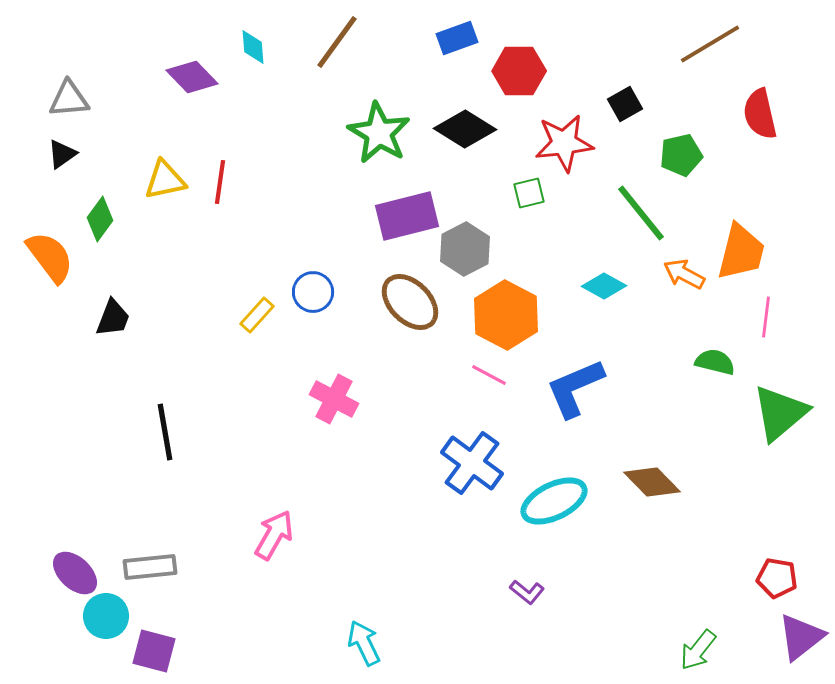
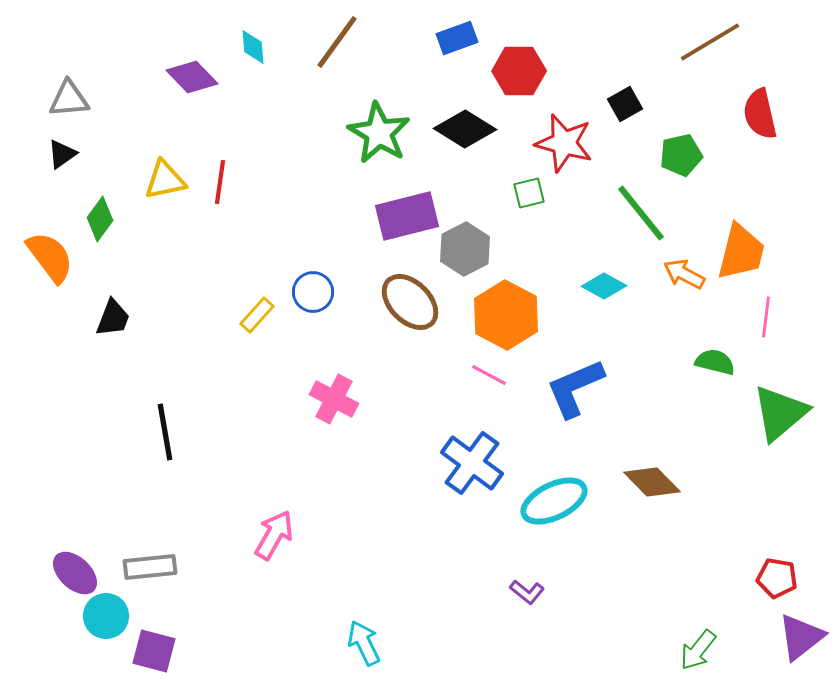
brown line at (710, 44): moved 2 px up
red star at (564, 143): rotated 22 degrees clockwise
